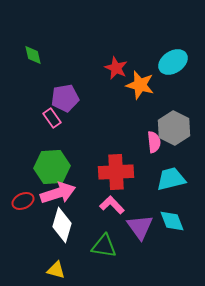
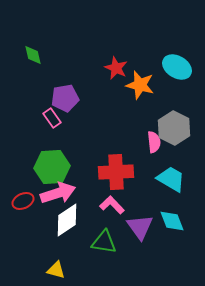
cyan ellipse: moved 4 px right, 5 px down; rotated 64 degrees clockwise
cyan trapezoid: rotated 44 degrees clockwise
white diamond: moved 5 px right, 5 px up; rotated 40 degrees clockwise
green triangle: moved 4 px up
